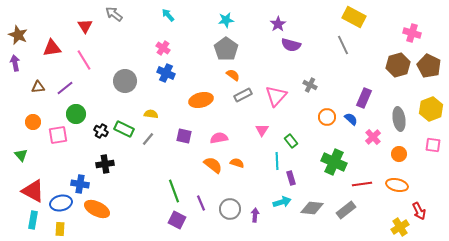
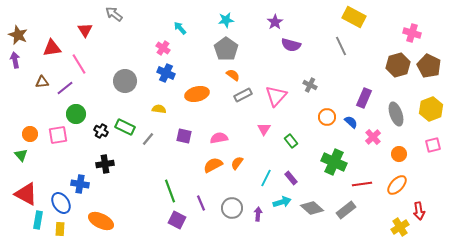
cyan arrow at (168, 15): moved 12 px right, 13 px down
purple star at (278, 24): moved 3 px left, 2 px up
red triangle at (85, 26): moved 4 px down
gray line at (343, 45): moved 2 px left, 1 px down
pink line at (84, 60): moved 5 px left, 4 px down
purple arrow at (15, 63): moved 3 px up
brown triangle at (38, 87): moved 4 px right, 5 px up
orange ellipse at (201, 100): moved 4 px left, 6 px up
yellow semicircle at (151, 114): moved 8 px right, 5 px up
blue semicircle at (351, 119): moved 3 px down
gray ellipse at (399, 119): moved 3 px left, 5 px up; rotated 10 degrees counterclockwise
orange circle at (33, 122): moved 3 px left, 12 px down
green rectangle at (124, 129): moved 1 px right, 2 px up
pink triangle at (262, 130): moved 2 px right, 1 px up
pink square at (433, 145): rotated 21 degrees counterclockwise
cyan line at (277, 161): moved 11 px left, 17 px down; rotated 30 degrees clockwise
orange semicircle at (237, 163): rotated 72 degrees counterclockwise
orange semicircle at (213, 165): rotated 66 degrees counterclockwise
purple rectangle at (291, 178): rotated 24 degrees counterclockwise
orange ellipse at (397, 185): rotated 60 degrees counterclockwise
red triangle at (33, 191): moved 7 px left, 3 px down
green line at (174, 191): moved 4 px left
blue ellipse at (61, 203): rotated 70 degrees clockwise
gray diamond at (312, 208): rotated 35 degrees clockwise
orange ellipse at (97, 209): moved 4 px right, 12 px down
gray circle at (230, 209): moved 2 px right, 1 px up
red arrow at (419, 211): rotated 18 degrees clockwise
purple arrow at (255, 215): moved 3 px right, 1 px up
cyan rectangle at (33, 220): moved 5 px right
